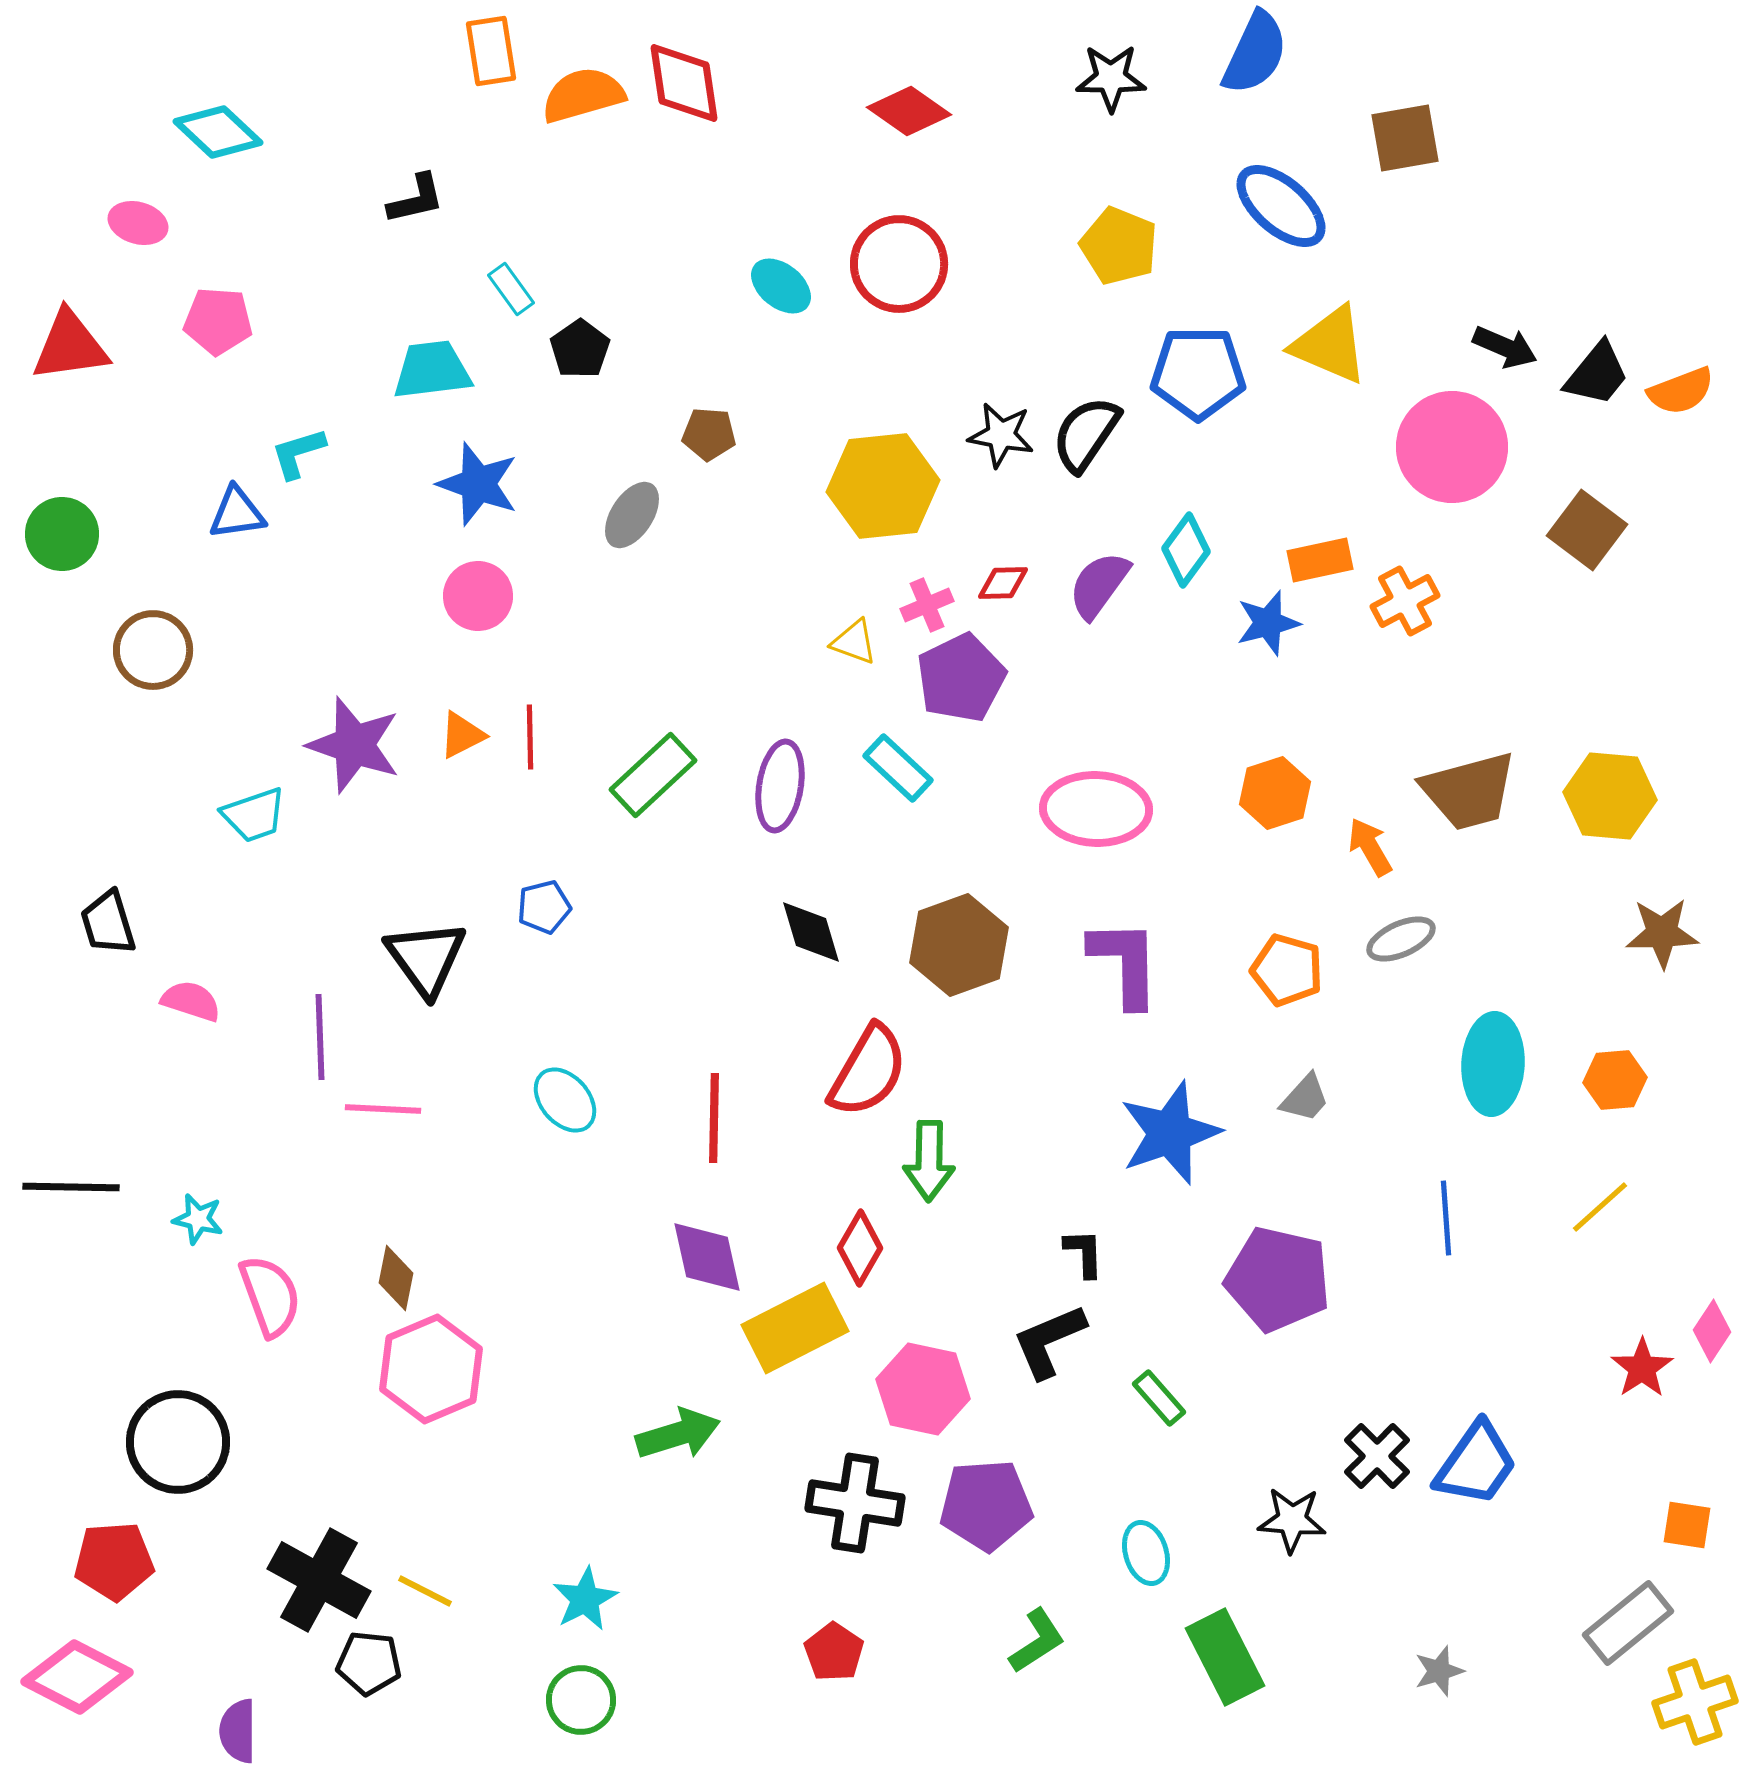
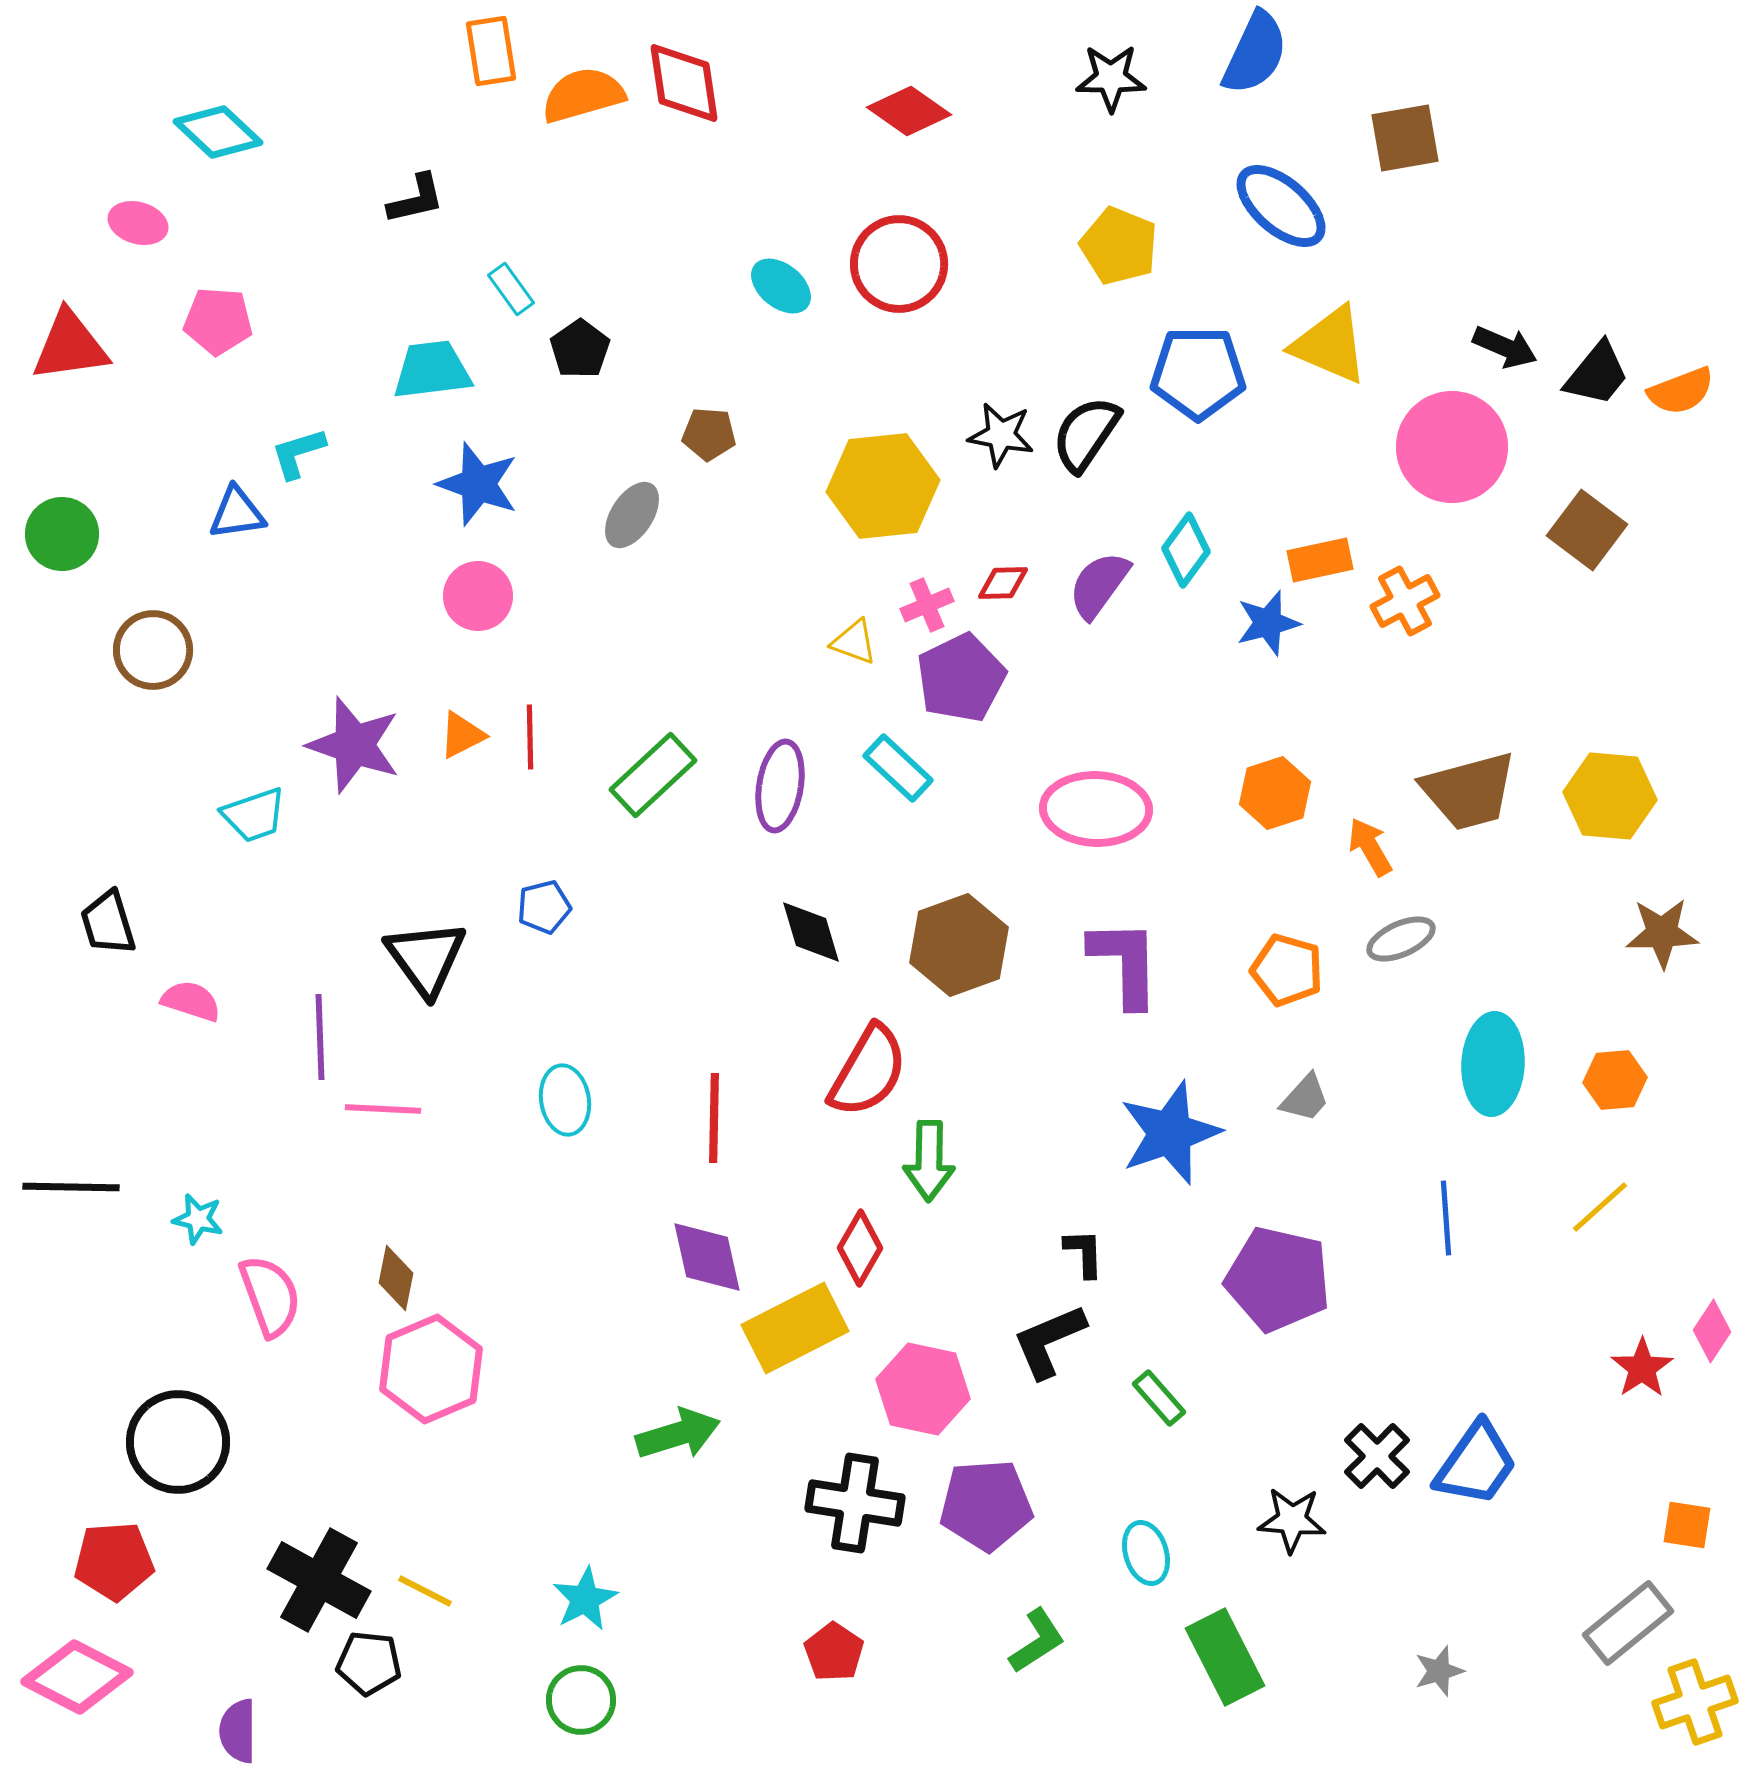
cyan ellipse at (565, 1100): rotated 32 degrees clockwise
